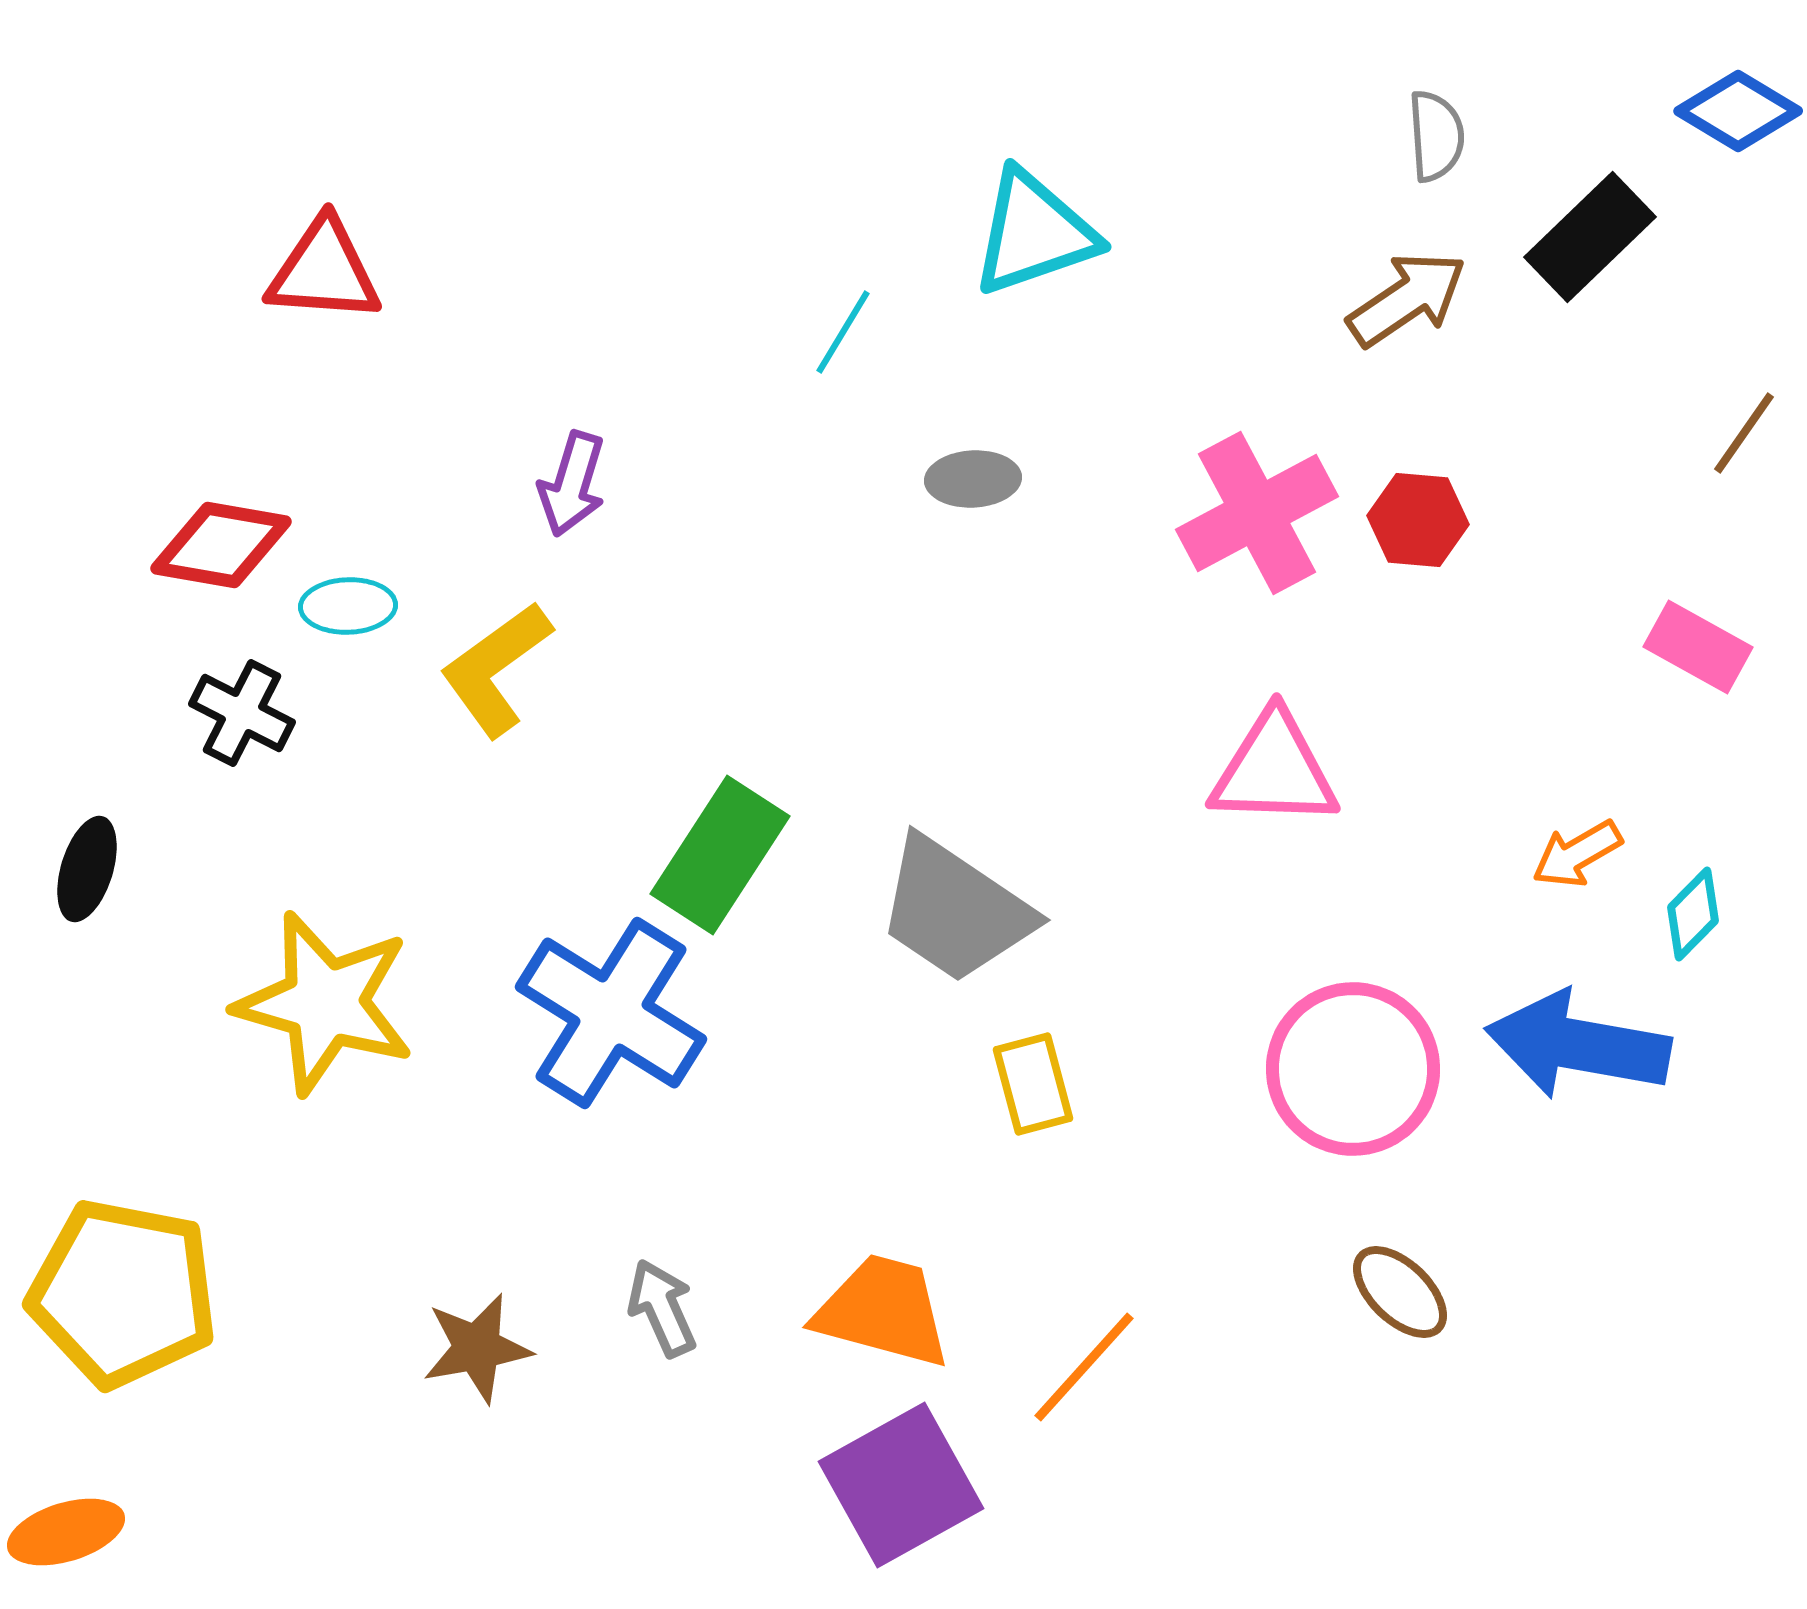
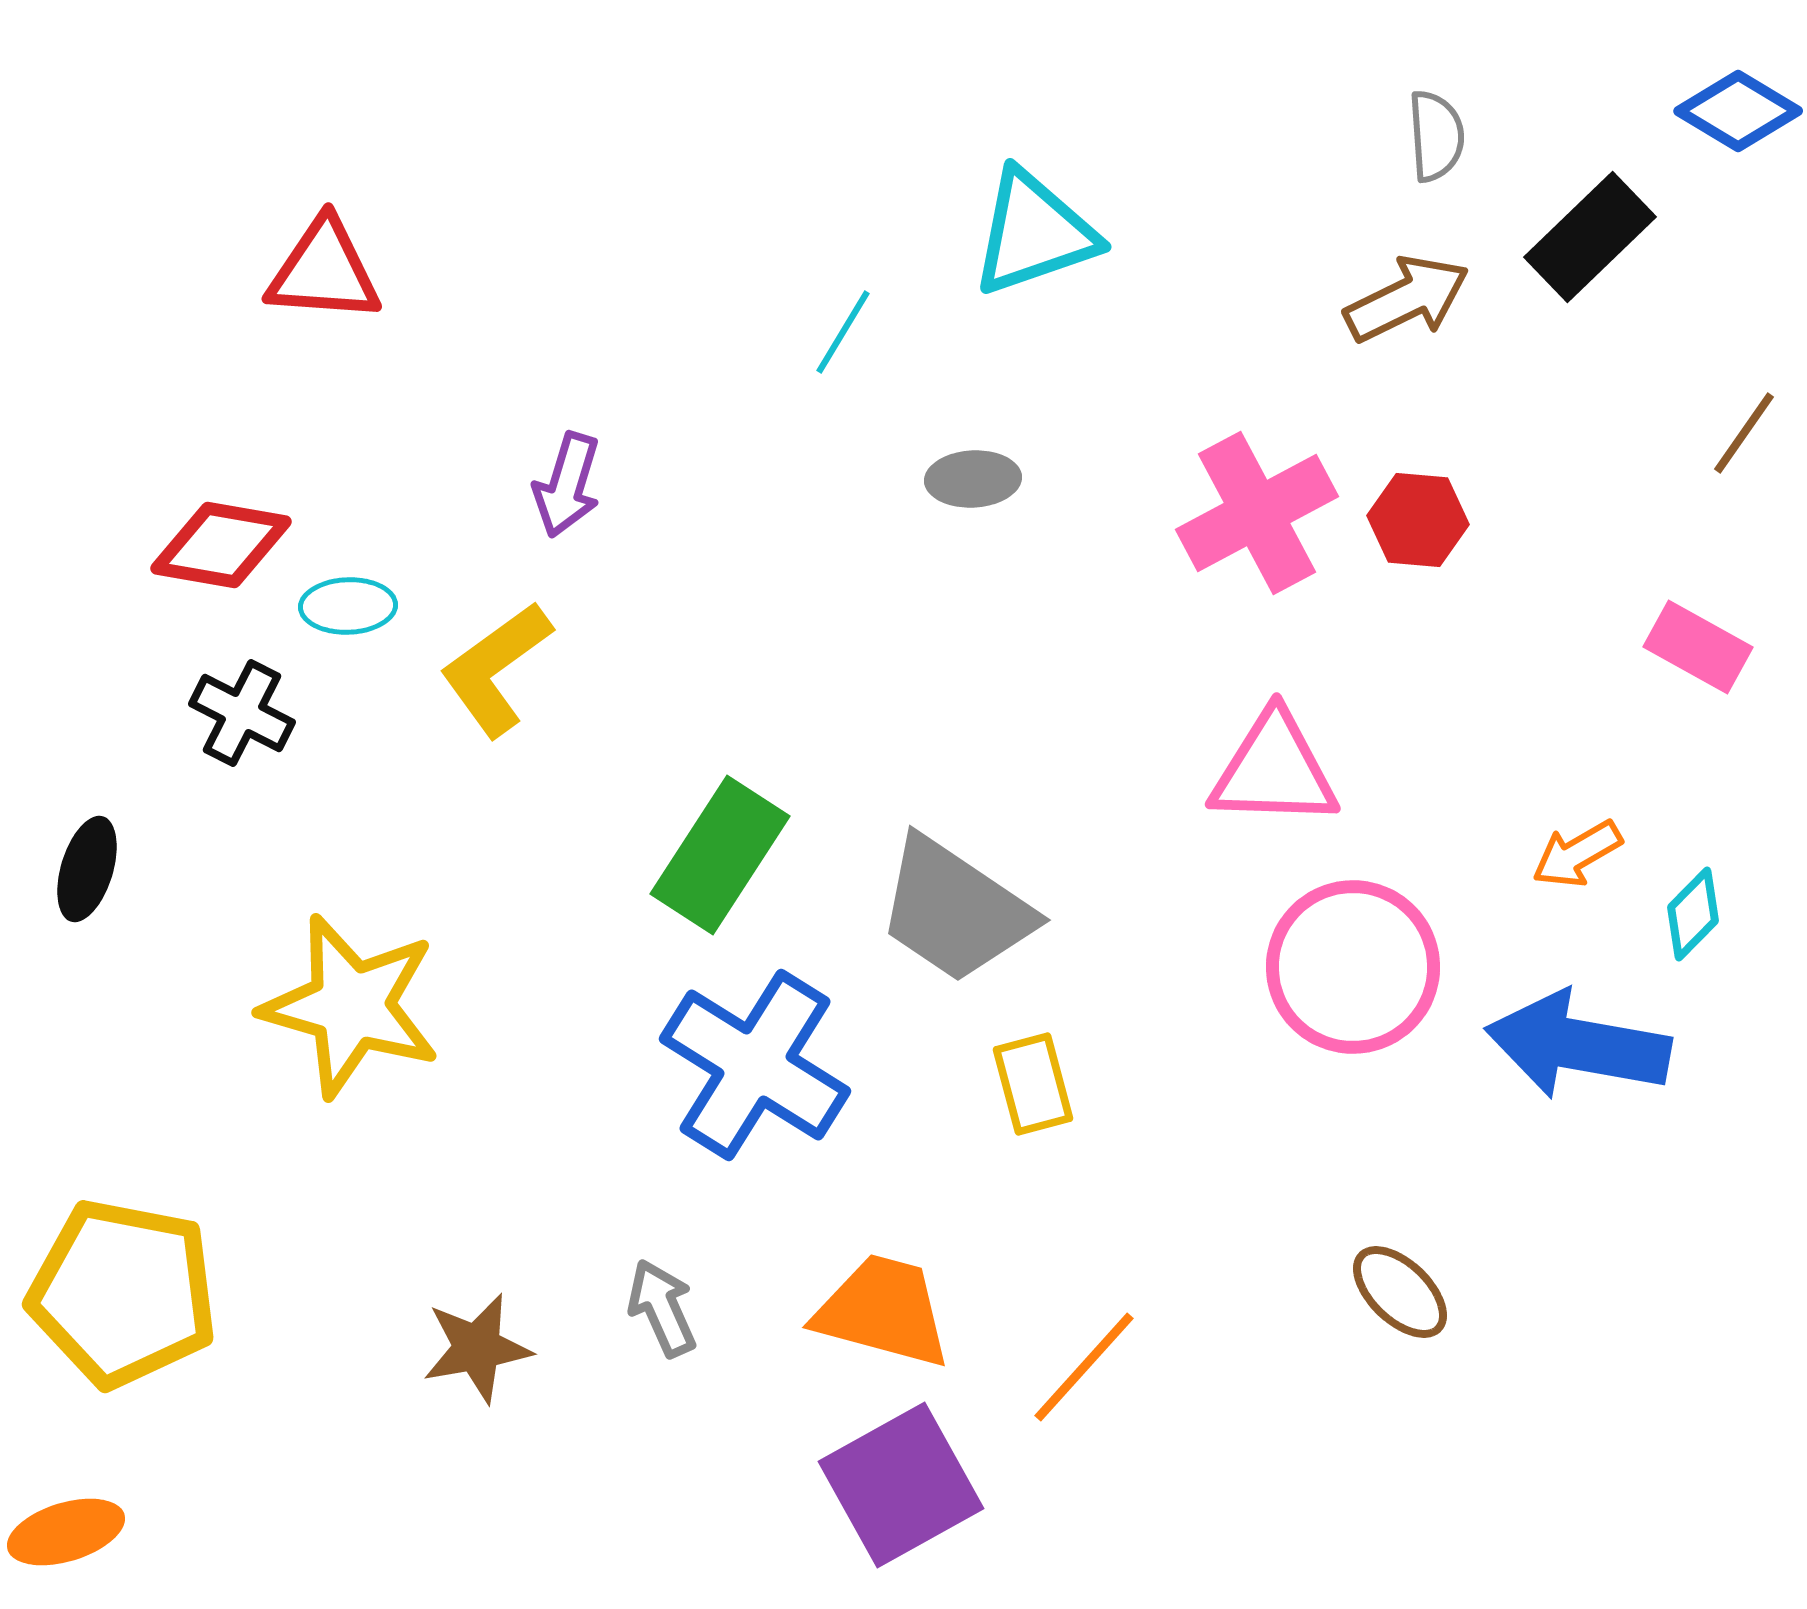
brown arrow: rotated 8 degrees clockwise
purple arrow: moved 5 px left, 1 px down
yellow star: moved 26 px right, 3 px down
blue cross: moved 144 px right, 52 px down
pink circle: moved 102 px up
